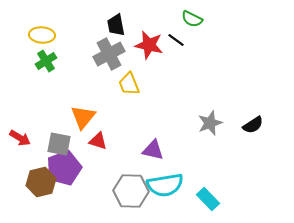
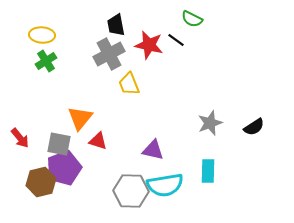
orange triangle: moved 3 px left, 1 px down
black semicircle: moved 1 px right, 2 px down
red arrow: rotated 20 degrees clockwise
cyan rectangle: moved 28 px up; rotated 45 degrees clockwise
